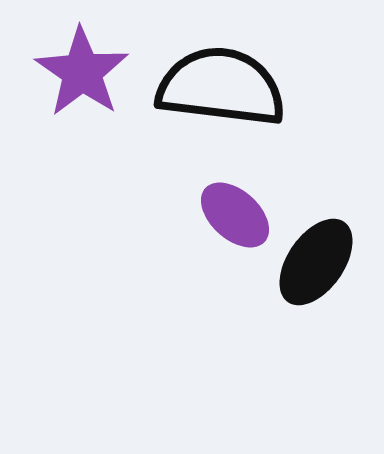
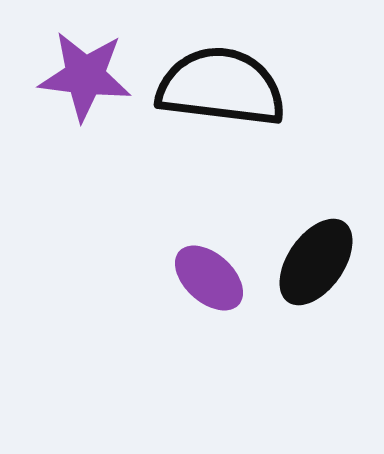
purple star: moved 3 px right, 4 px down; rotated 28 degrees counterclockwise
purple ellipse: moved 26 px left, 63 px down
